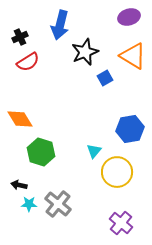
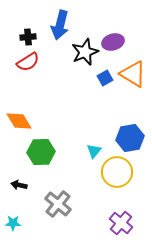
purple ellipse: moved 16 px left, 25 px down
black cross: moved 8 px right; rotated 21 degrees clockwise
orange triangle: moved 18 px down
orange diamond: moved 1 px left, 2 px down
blue hexagon: moved 9 px down
green hexagon: rotated 20 degrees counterclockwise
cyan star: moved 16 px left, 19 px down
